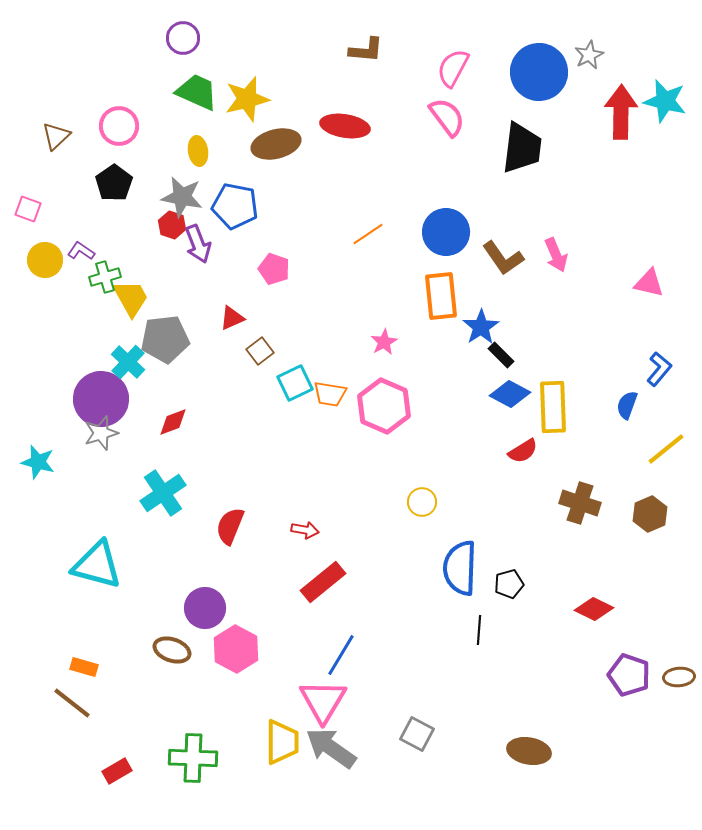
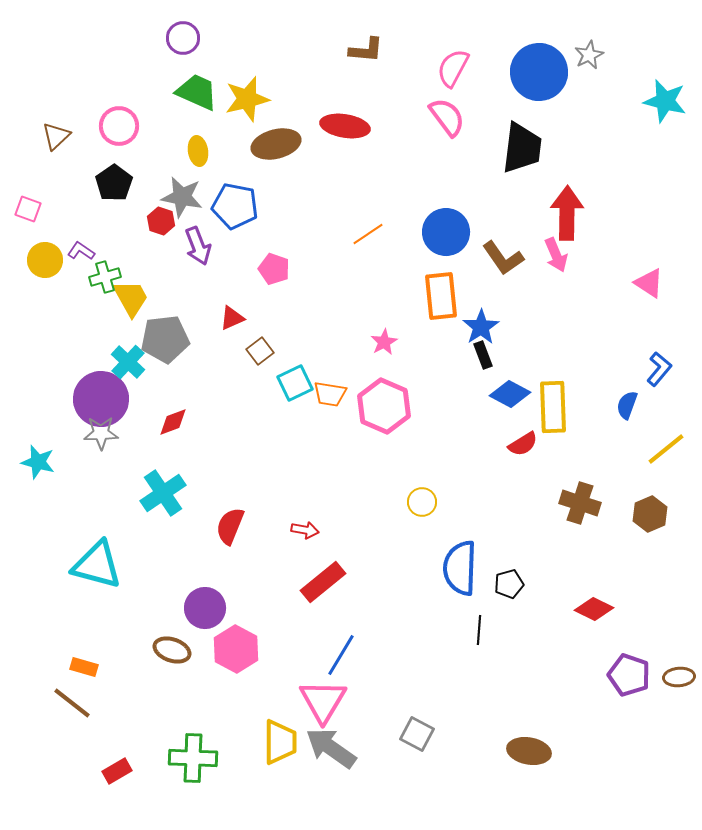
red arrow at (621, 112): moved 54 px left, 101 px down
red hexagon at (172, 225): moved 11 px left, 4 px up
purple arrow at (198, 244): moved 2 px down
pink triangle at (649, 283): rotated 20 degrees clockwise
black rectangle at (501, 355): moved 18 px left; rotated 24 degrees clockwise
gray star at (101, 433): rotated 16 degrees clockwise
red semicircle at (523, 451): moved 7 px up
yellow trapezoid at (282, 742): moved 2 px left
